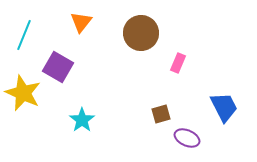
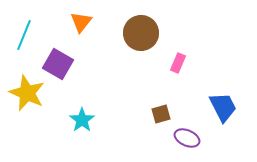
purple square: moved 3 px up
yellow star: moved 4 px right
blue trapezoid: moved 1 px left
